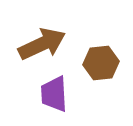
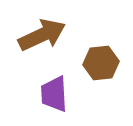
brown arrow: moved 9 px up
